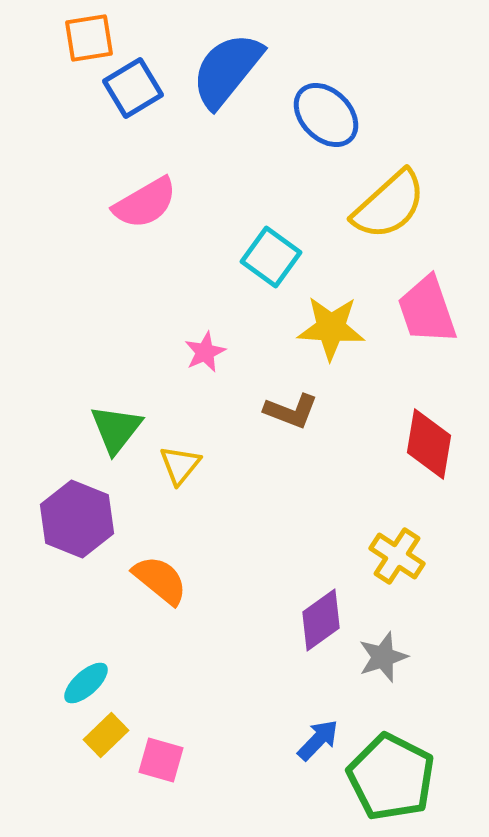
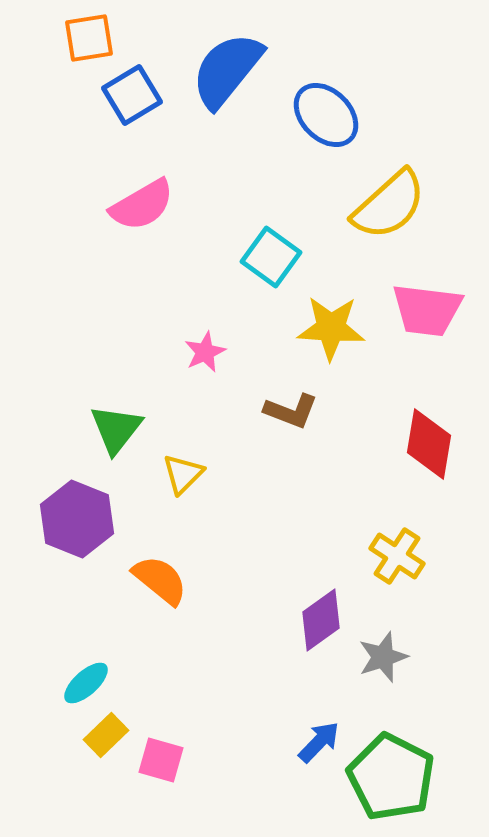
blue square: moved 1 px left, 7 px down
pink semicircle: moved 3 px left, 2 px down
pink trapezoid: rotated 64 degrees counterclockwise
yellow triangle: moved 3 px right, 9 px down; rotated 6 degrees clockwise
blue arrow: moved 1 px right, 2 px down
